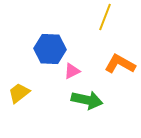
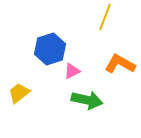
blue hexagon: rotated 20 degrees counterclockwise
